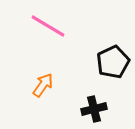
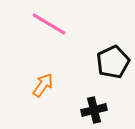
pink line: moved 1 px right, 2 px up
black cross: moved 1 px down
